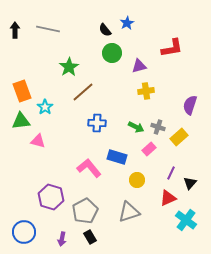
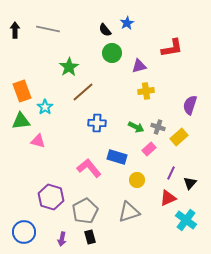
black rectangle: rotated 16 degrees clockwise
